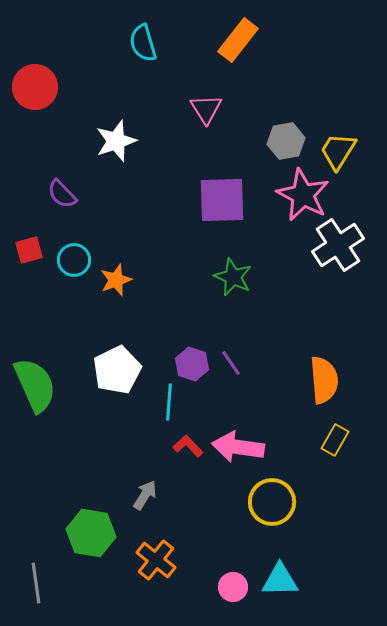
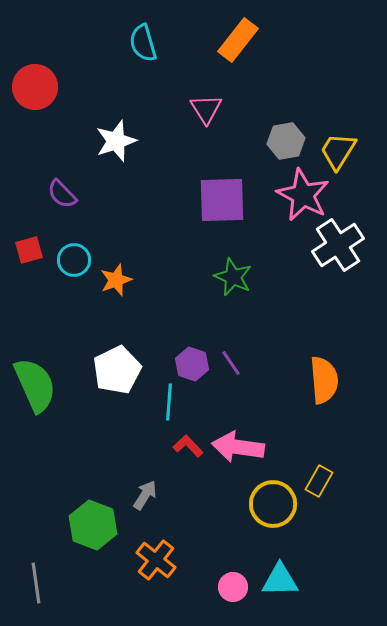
yellow rectangle: moved 16 px left, 41 px down
yellow circle: moved 1 px right, 2 px down
green hexagon: moved 2 px right, 8 px up; rotated 12 degrees clockwise
